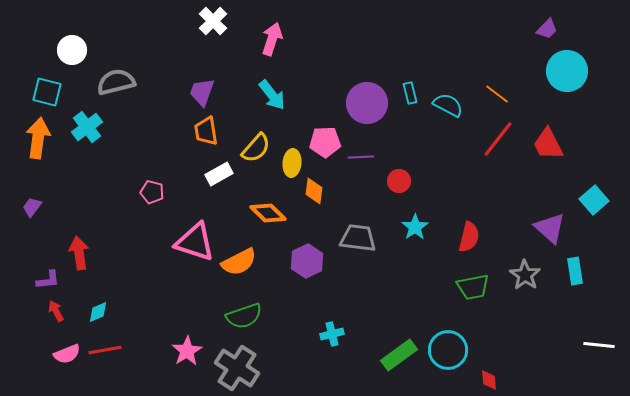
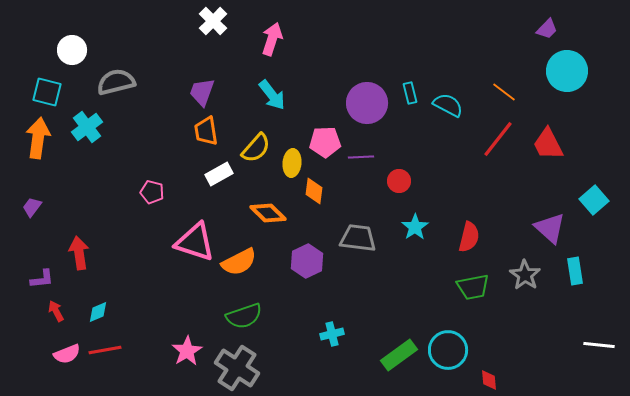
orange line at (497, 94): moved 7 px right, 2 px up
purple L-shape at (48, 280): moved 6 px left, 1 px up
